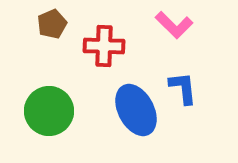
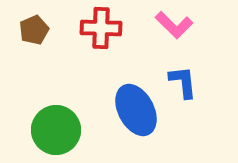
brown pentagon: moved 18 px left, 6 px down
red cross: moved 3 px left, 18 px up
blue L-shape: moved 6 px up
green circle: moved 7 px right, 19 px down
